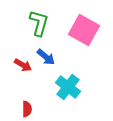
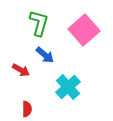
pink square: rotated 20 degrees clockwise
blue arrow: moved 1 px left, 2 px up
red arrow: moved 2 px left, 5 px down
cyan cross: rotated 10 degrees clockwise
